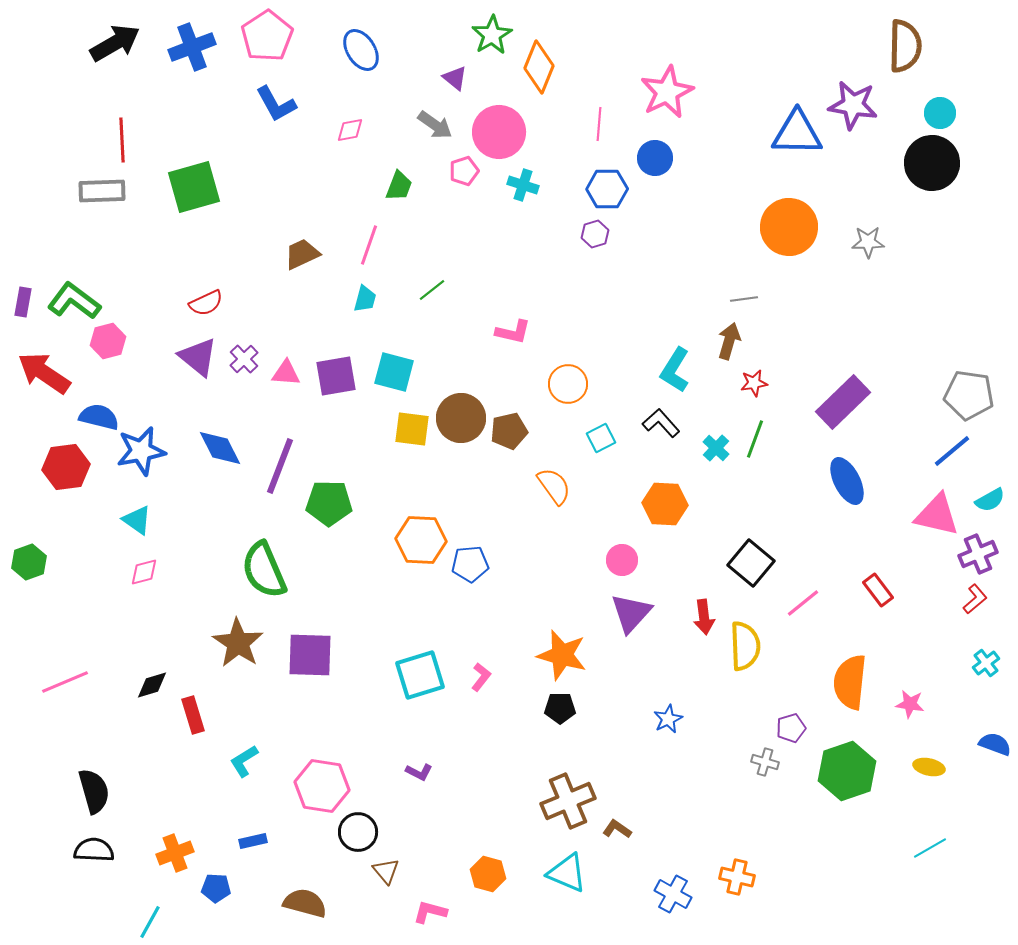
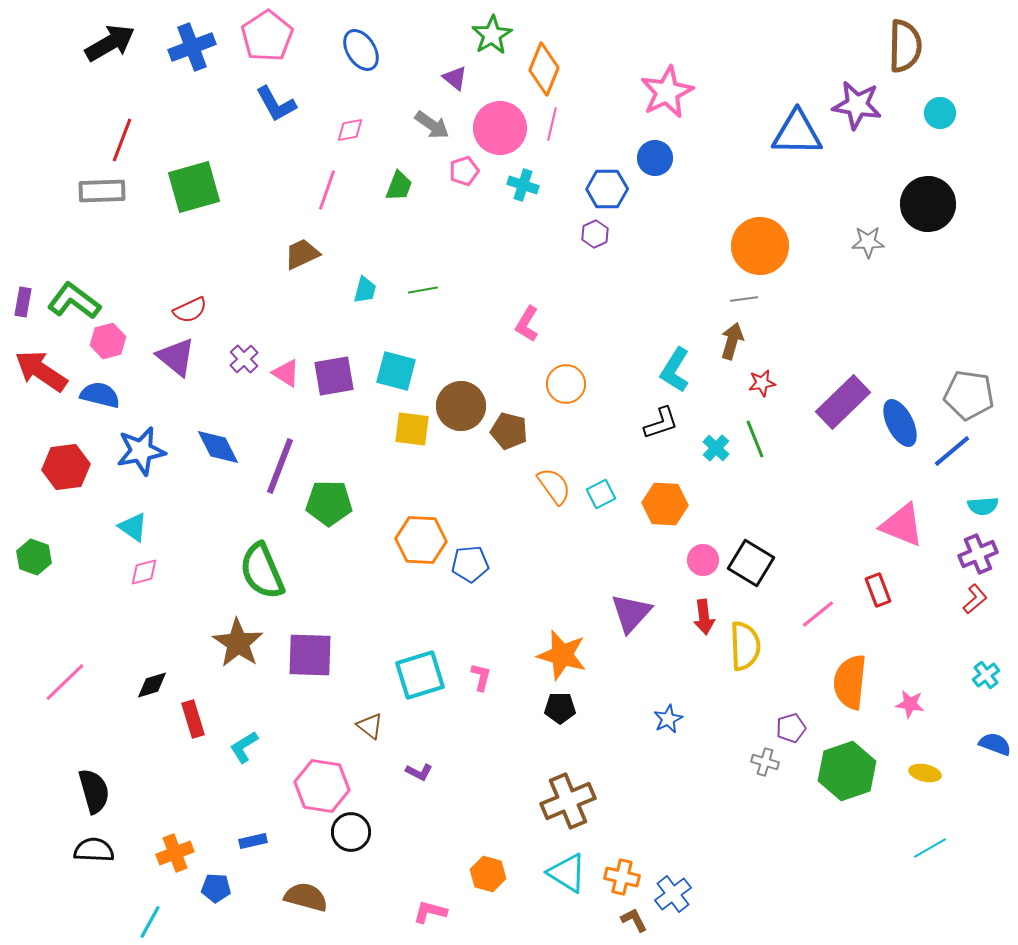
black arrow at (115, 43): moved 5 px left
orange diamond at (539, 67): moved 5 px right, 2 px down
purple star at (853, 105): moved 4 px right
pink line at (599, 124): moved 47 px left; rotated 8 degrees clockwise
gray arrow at (435, 125): moved 3 px left
pink circle at (499, 132): moved 1 px right, 4 px up
red line at (122, 140): rotated 24 degrees clockwise
black circle at (932, 163): moved 4 px left, 41 px down
orange circle at (789, 227): moved 29 px left, 19 px down
purple hexagon at (595, 234): rotated 8 degrees counterclockwise
pink line at (369, 245): moved 42 px left, 55 px up
green line at (432, 290): moved 9 px left; rotated 28 degrees clockwise
cyan trapezoid at (365, 299): moved 9 px up
red semicircle at (206, 303): moved 16 px left, 7 px down
pink L-shape at (513, 332): moved 14 px right, 8 px up; rotated 108 degrees clockwise
brown arrow at (729, 341): moved 3 px right
purple triangle at (198, 357): moved 22 px left
cyan square at (394, 372): moved 2 px right, 1 px up
red arrow at (44, 373): moved 3 px left, 2 px up
pink triangle at (286, 373): rotated 28 degrees clockwise
purple square at (336, 376): moved 2 px left
red star at (754, 383): moved 8 px right
orange circle at (568, 384): moved 2 px left
blue semicircle at (99, 417): moved 1 px right, 22 px up
brown circle at (461, 418): moved 12 px up
black L-shape at (661, 423): rotated 114 degrees clockwise
brown pentagon at (509, 431): rotated 27 degrees clockwise
cyan square at (601, 438): moved 56 px down
green line at (755, 439): rotated 42 degrees counterclockwise
blue diamond at (220, 448): moved 2 px left, 1 px up
blue ellipse at (847, 481): moved 53 px right, 58 px up
cyan semicircle at (990, 500): moved 7 px left, 6 px down; rotated 24 degrees clockwise
pink triangle at (937, 515): moved 35 px left, 10 px down; rotated 9 degrees clockwise
cyan triangle at (137, 520): moved 4 px left, 7 px down
pink circle at (622, 560): moved 81 px right
green hexagon at (29, 562): moved 5 px right, 5 px up; rotated 20 degrees counterclockwise
black square at (751, 563): rotated 9 degrees counterclockwise
green semicircle at (264, 570): moved 2 px left, 1 px down
red rectangle at (878, 590): rotated 16 degrees clockwise
pink line at (803, 603): moved 15 px right, 11 px down
cyan cross at (986, 663): moved 12 px down
pink L-shape at (481, 677): rotated 24 degrees counterclockwise
pink line at (65, 682): rotated 21 degrees counterclockwise
red rectangle at (193, 715): moved 4 px down
cyan L-shape at (244, 761): moved 14 px up
yellow ellipse at (929, 767): moved 4 px left, 6 px down
brown L-shape at (617, 829): moved 17 px right, 91 px down; rotated 28 degrees clockwise
black circle at (358, 832): moved 7 px left
brown triangle at (386, 871): moved 16 px left, 145 px up; rotated 12 degrees counterclockwise
cyan triangle at (567, 873): rotated 9 degrees clockwise
orange cross at (737, 877): moved 115 px left
blue cross at (673, 894): rotated 24 degrees clockwise
brown semicircle at (305, 903): moved 1 px right, 6 px up
